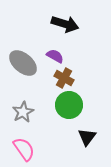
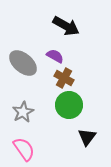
black arrow: moved 1 px right, 2 px down; rotated 12 degrees clockwise
